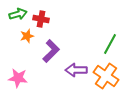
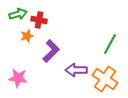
red cross: moved 2 px left, 1 px down
orange cross: moved 1 px left, 3 px down
